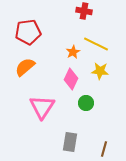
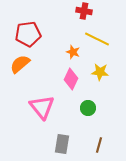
red pentagon: moved 2 px down
yellow line: moved 1 px right, 5 px up
orange star: rotated 24 degrees counterclockwise
orange semicircle: moved 5 px left, 3 px up
yellow star: moved 1 px down
green circle: moved 2 px right, 5 px down
pink triangle: rotated 12 degrees counterclockwise
gray rectangle: moved 8 px left, 2 px down
brown line: moved 5 px left, 4 px up
